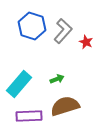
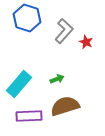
blue hexagon: moved 5 px left, 8 px up
gray L-shape: moved 1 px right
